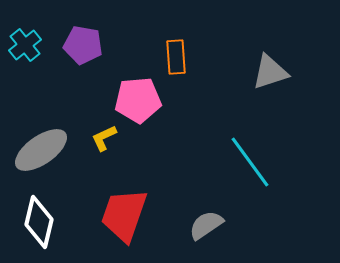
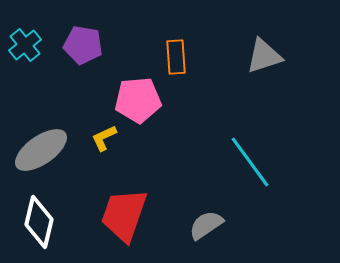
gray triangle: moved 6 px left, 16 px up
